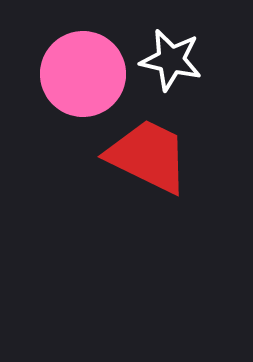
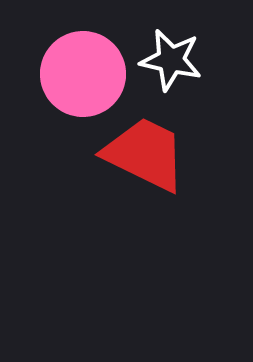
red trapezoid: moved 3 px left, 2 px up
